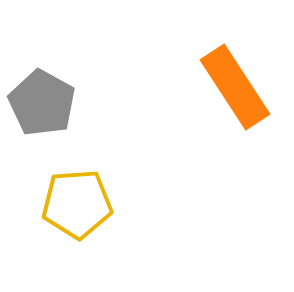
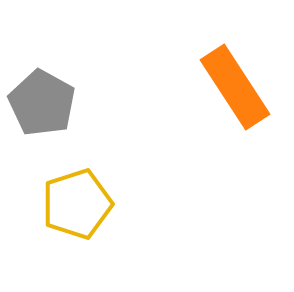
yellow pentagon: rotated 14 degrees counterclockwise
